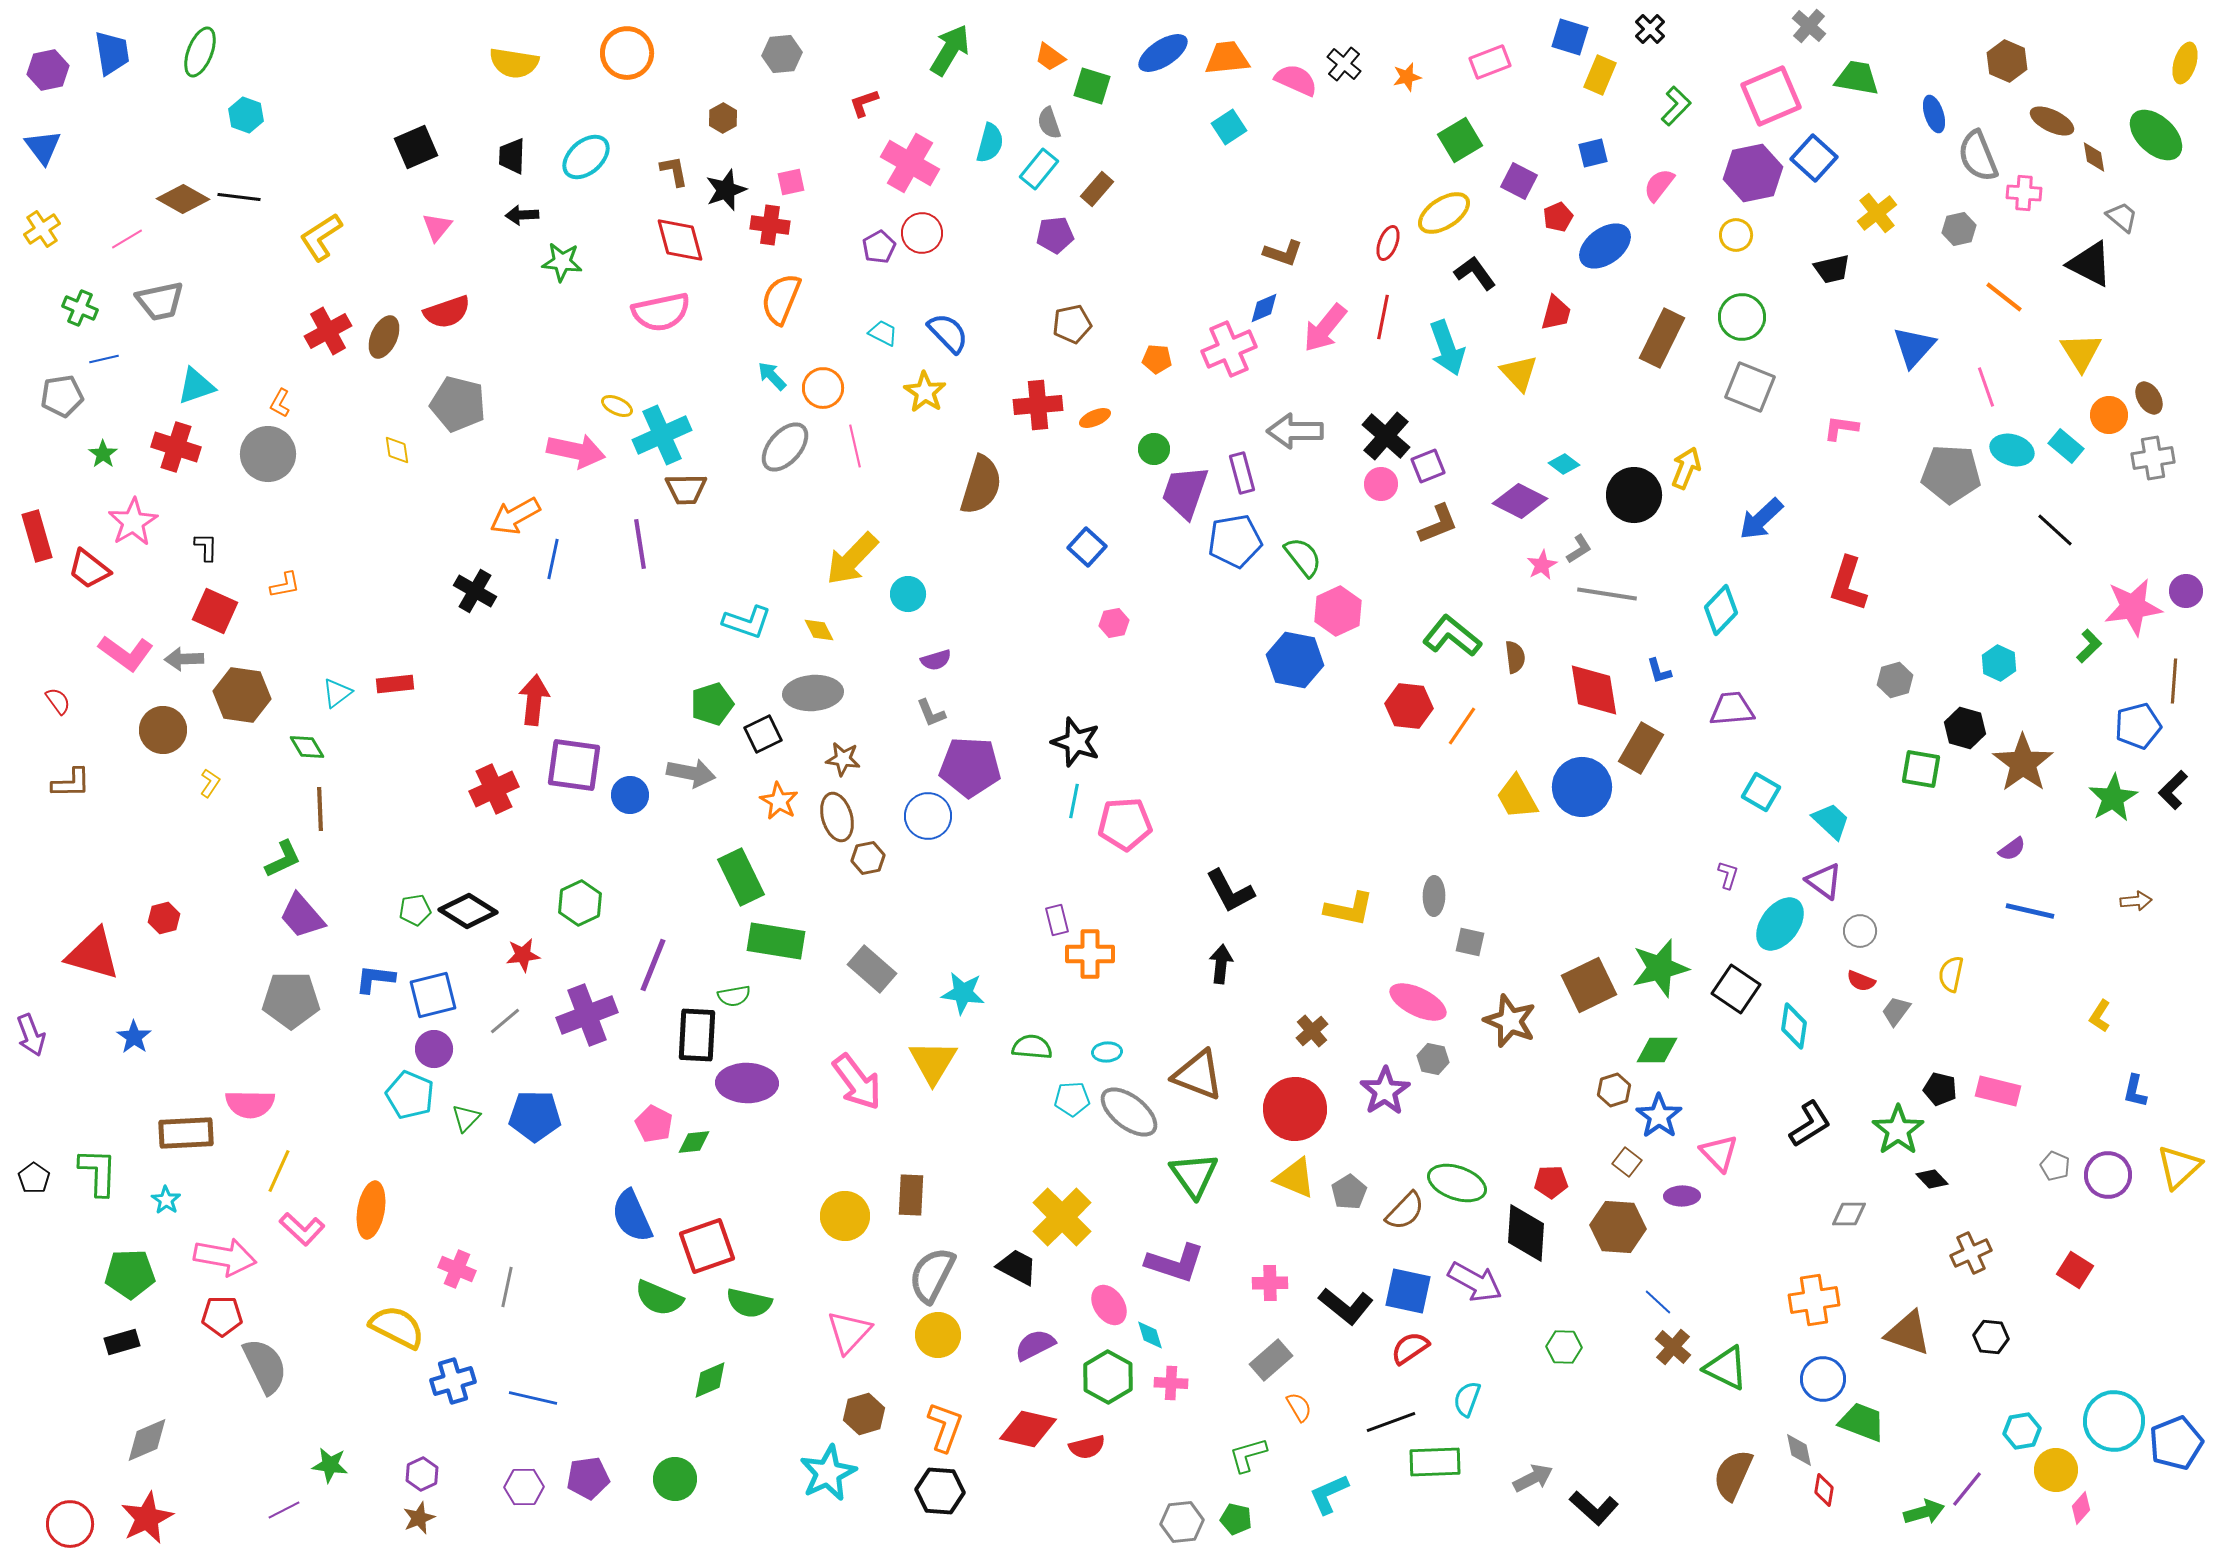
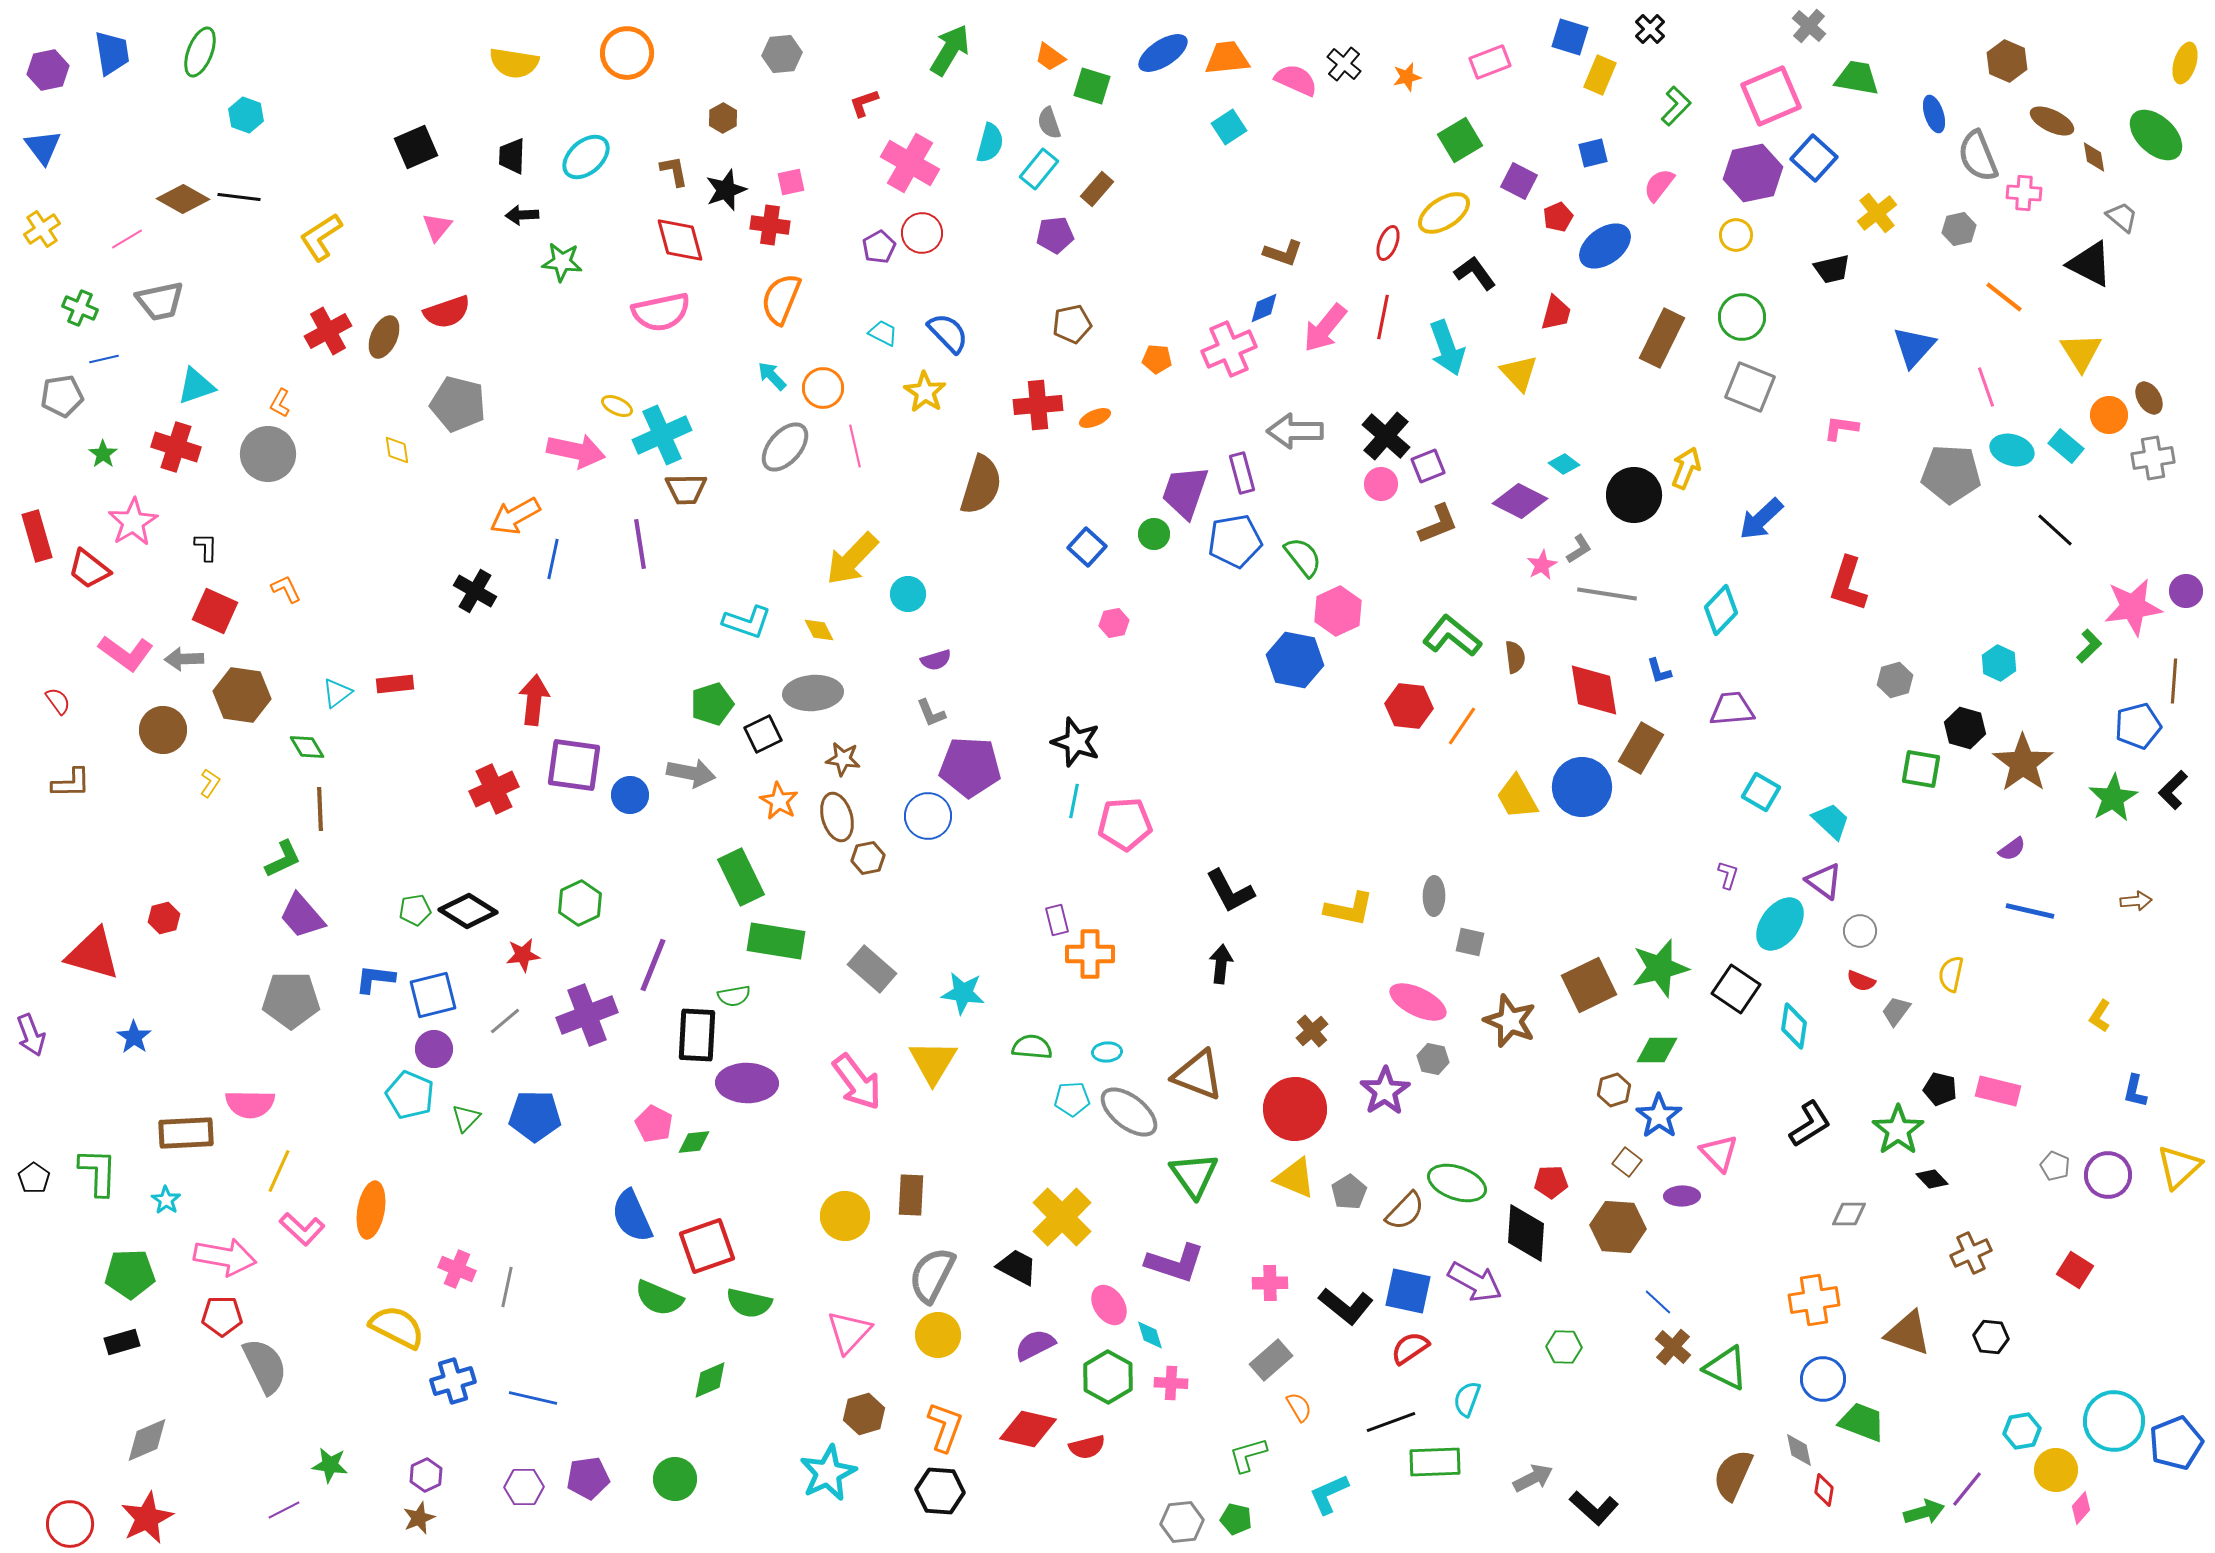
green circle at (1154, 449): moved 85 px down
orange L-shape at (285, 585): moved 1 px right, 4 px down; rotated 104 degrees counterclockwise
purple hexagon at (422, 1474): moved 4 px right, 1 px down
